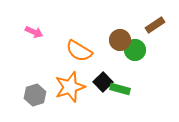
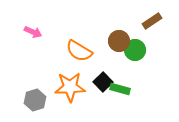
brown rectangle: moved 3 px left, 4 px up
pink arrow: moved 1 px left
brown circle: moved 1 px left, 1 px down
orange star: rotated 16 degrees clockwise
gray hexagon: moved 5 px down
